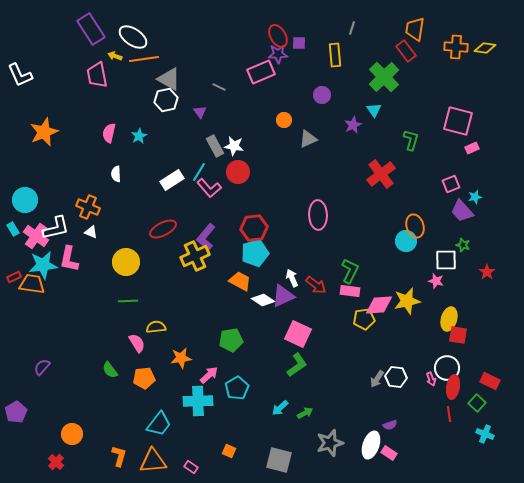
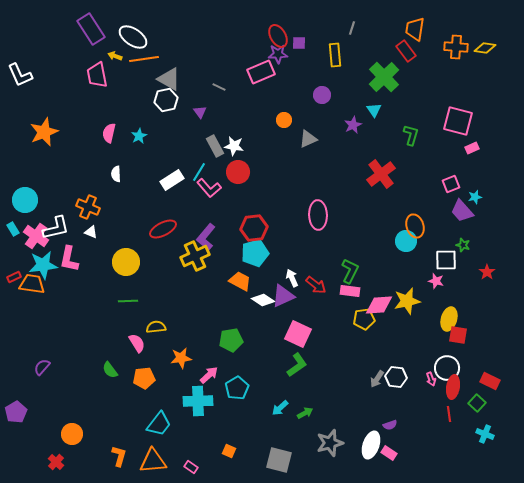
green L-shape at (411, 140): moved 5 px up
